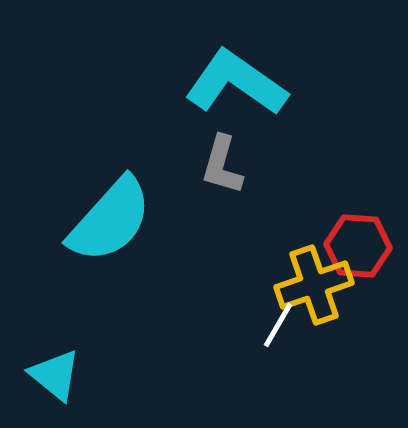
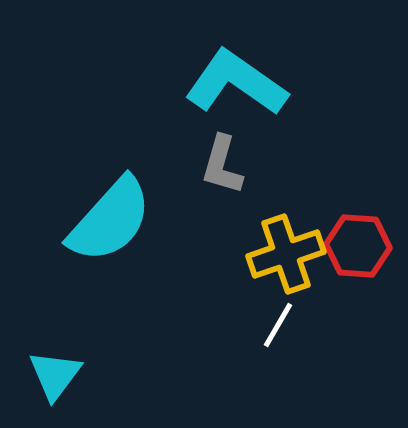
yellow cross: moved 28 px left, 31 px up
cyan triangle: rotated 28 degrees clockwise
